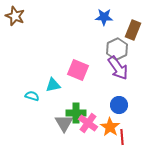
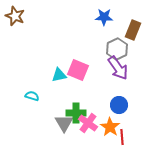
cyan triangle: moved 6 px right, 10 px up
